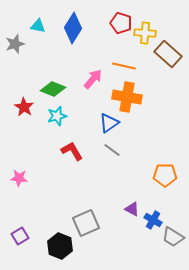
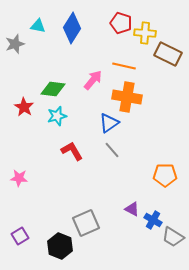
blue diamond: moved 1 px left
brown rectangle: rotated 16 degrees counterclockwise
pink arrow: moved 1 px down
green diamond: rotated 15 degrees counterclockwise
gray line: rotated 12 degrees clockwise
